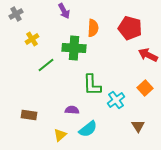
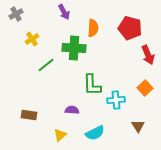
purple arrow: moved 1 px down
red arrow: rotated 138 degrees counterclockwise
cyan cross: rotated 30 degrees clockwise
cyan semicircle: moved 7 px right, 4 px down; rotated 12 degrees clockwise
